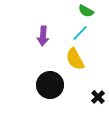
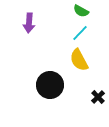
green semicircle: moved 5 px left
purple arrow: moved 14 px left, 13 px up
yellow semicircle: moved 4 px right, 1 px down
